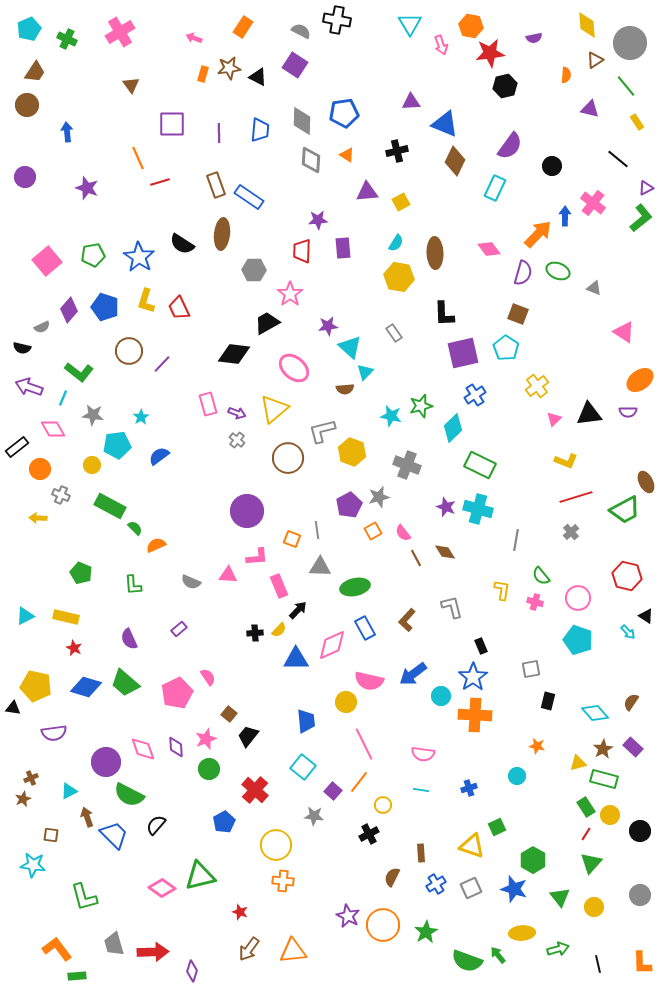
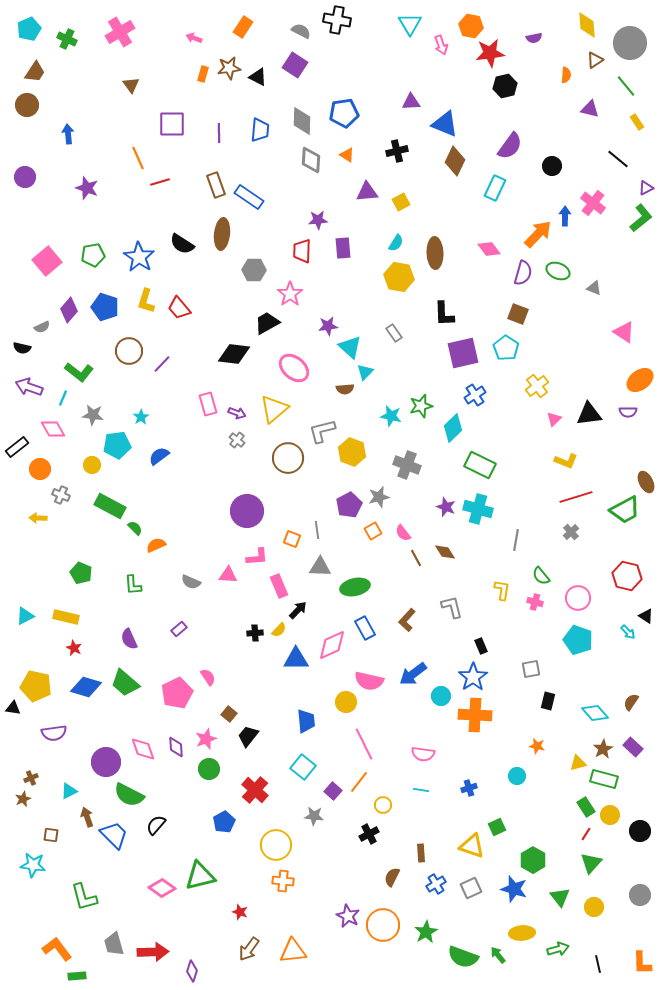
blue arrow at (67, 132): moved 1 px right, 2 px down
red trapezoid at (179, 308): rotated 15 degrees counterclockwise
green semicircle at (467, 961): moved 4 px left, 4 px up
